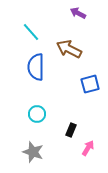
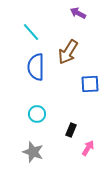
brown arrow: moved 1 px left, 3 px down; rotated 85 degrees counterclockwise
blue square: rotated 12 degrees clockwise
